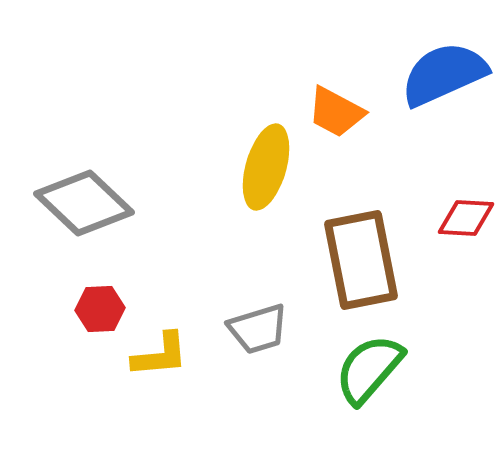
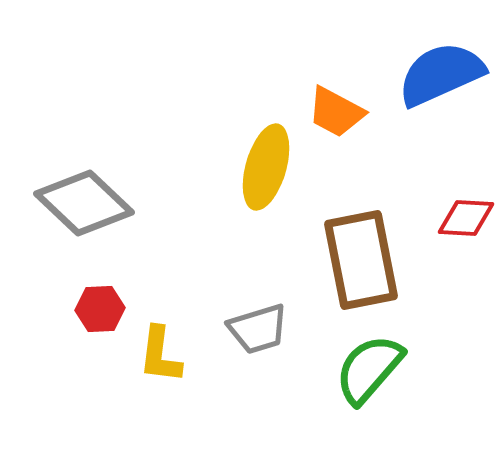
blue semicircle: moved 3 px left
yellow L-shape: rotated 102 degrees clockwise
